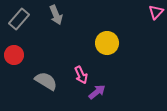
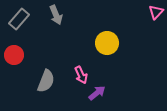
gray semicircle: rotated 80 degrees clockwise
purple arrow: moved 1 px down
